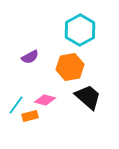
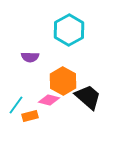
cyan hexagon: moved 11 px left
purple semicircle: rotated 30 degrees clockwise
orange hexagon: moved 7 px left, 14 px down; rotated 20 degrees counterclockwise
pink diamond: moved 4 px right
